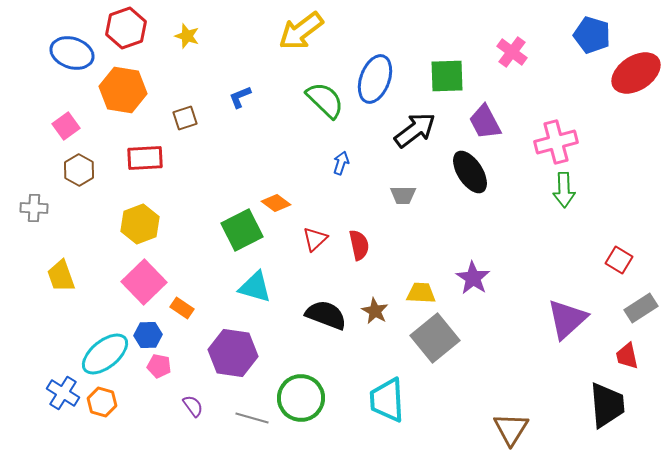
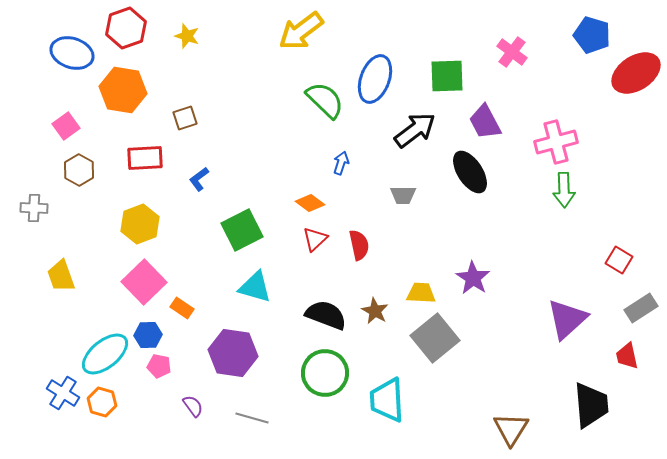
blue L-shape at (240, 97): moved 41 px left, 82 px down; rotated 15 degrees counterclockwise
orange diamond at (276, 203): moved 34 px right
green circle at (301, 398): moved 24 px right, 25 px up
black trapezoid at (607, 405): moved 16 px left
